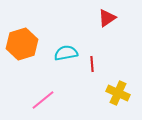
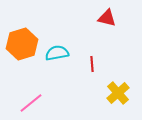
red triangle: rotated 48 degrees clockwise
cyan semicircle: moved 9 px left
yellow cross: rotated 25 degrees clockwise
pink line: moved 12 px left, 3 px down
